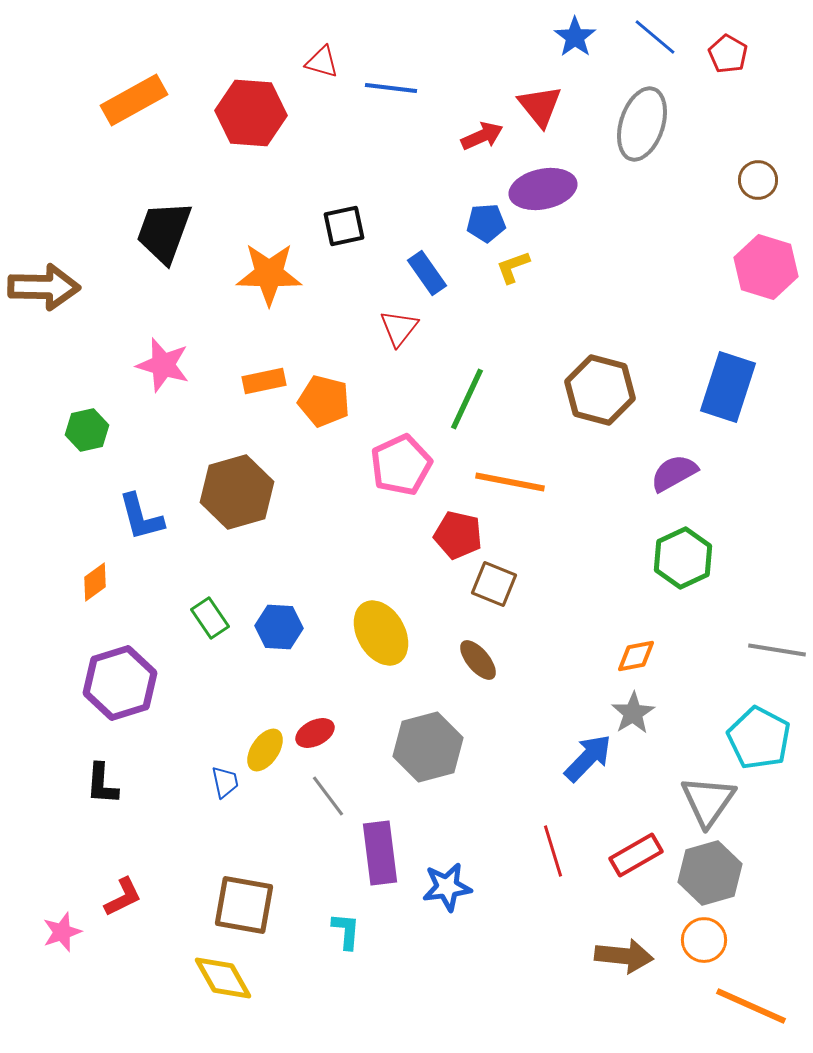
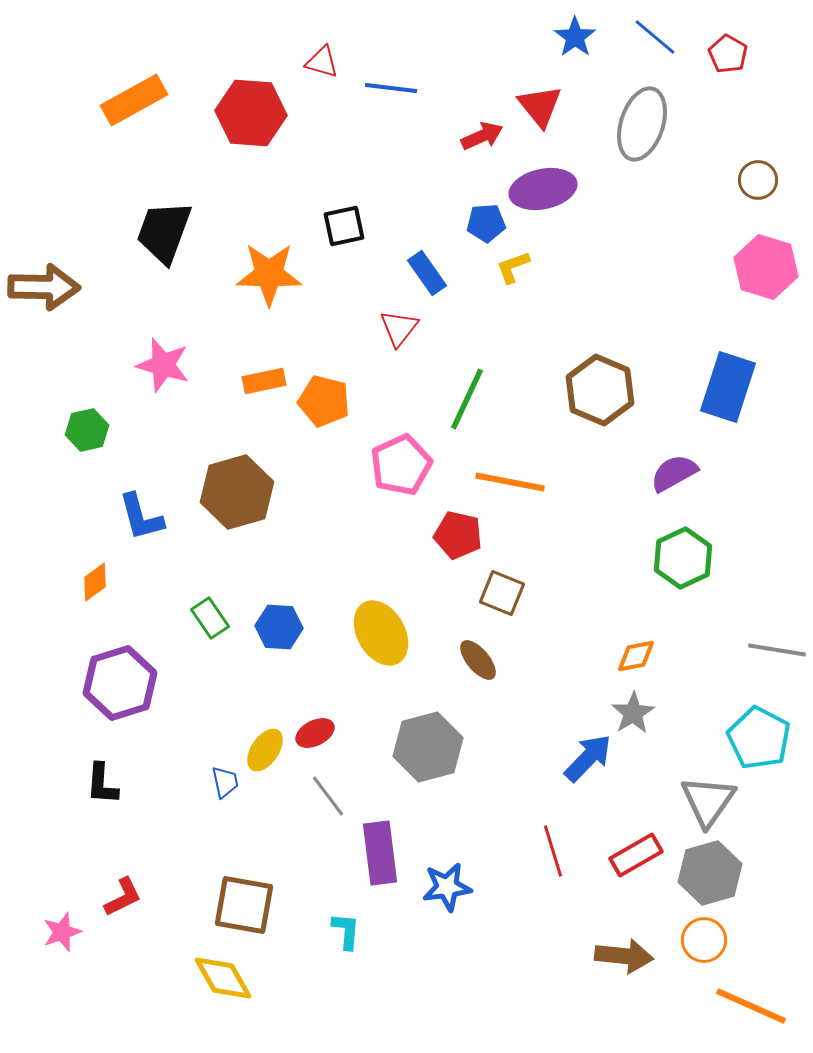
brown hexagon at (600, 390): rotated 8 degrees clockwise
brown square at (494, 584): moved 8 px right, 9 px down
